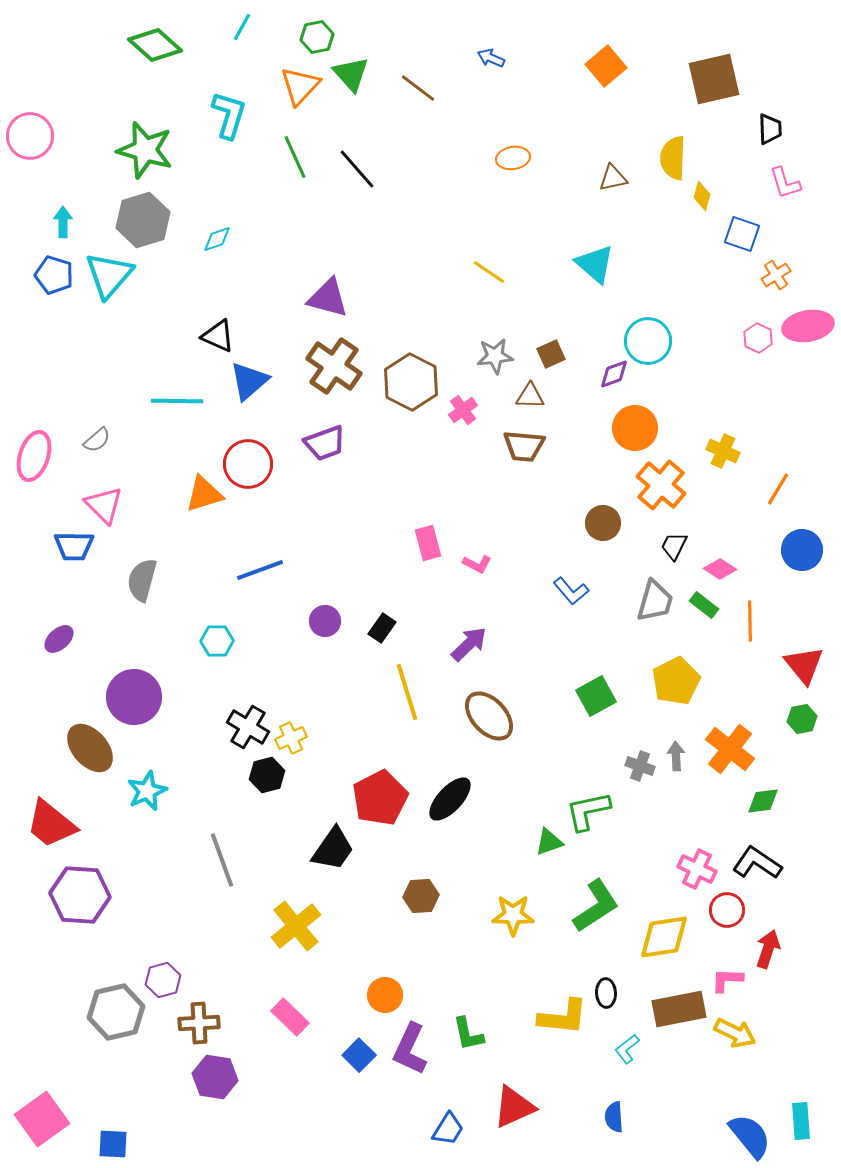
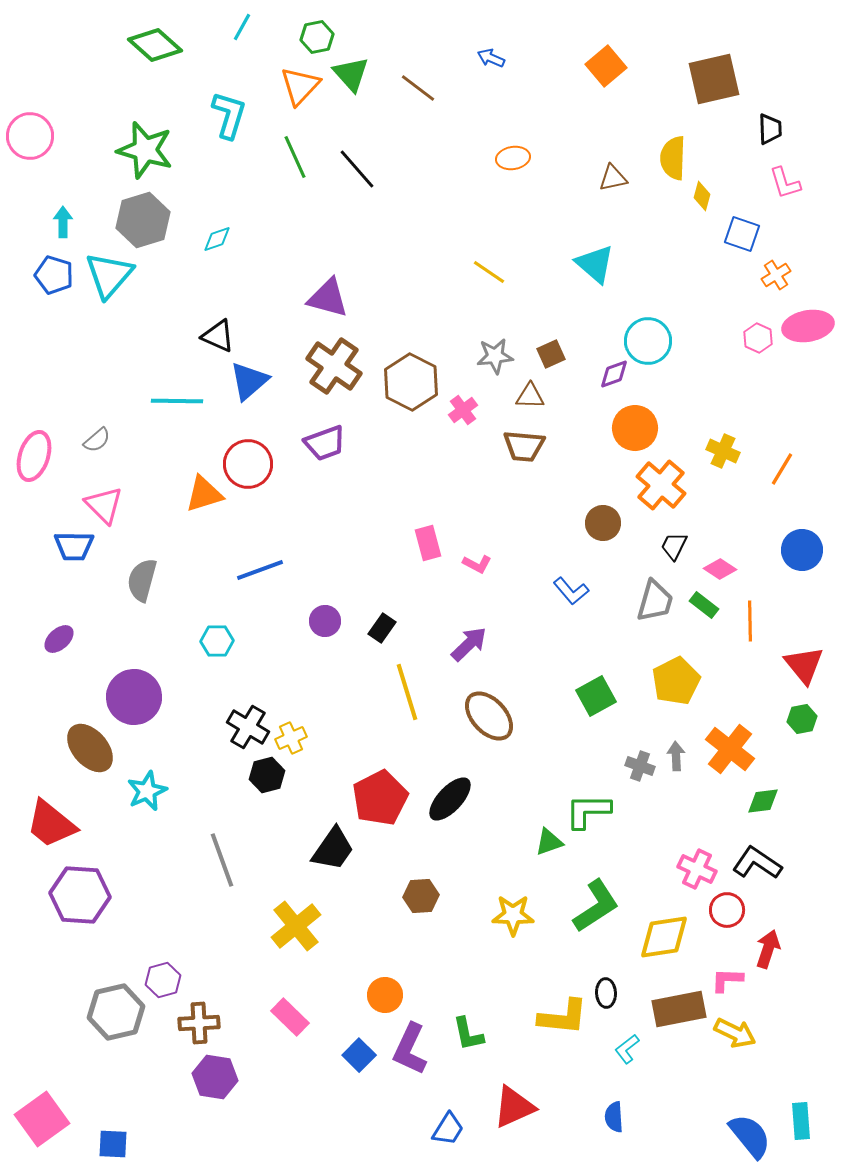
orange line at (778, 489): moved 4 px right, 20 px up
green L-shape at (588, 811): rotated 12 degrees clockwise
